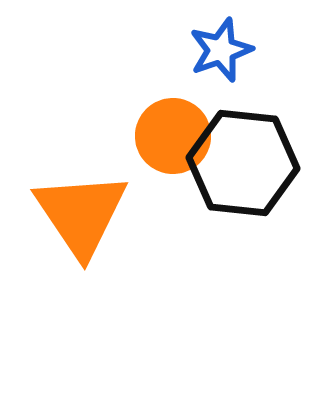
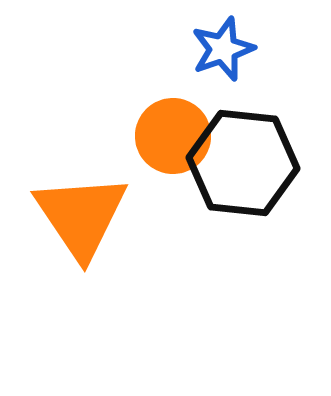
blue star: moved 2 px right, 1 px up
orange triangle: moved 2 px down
